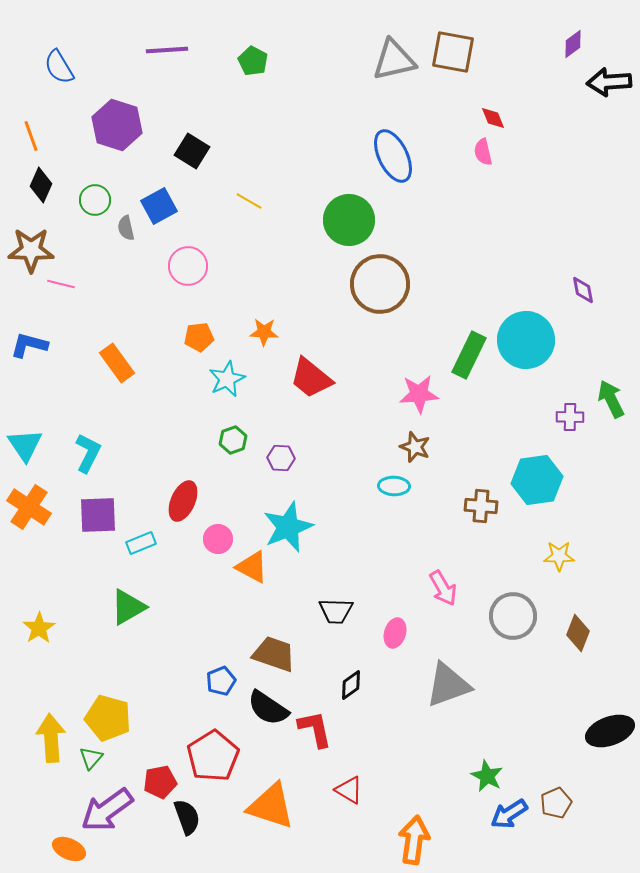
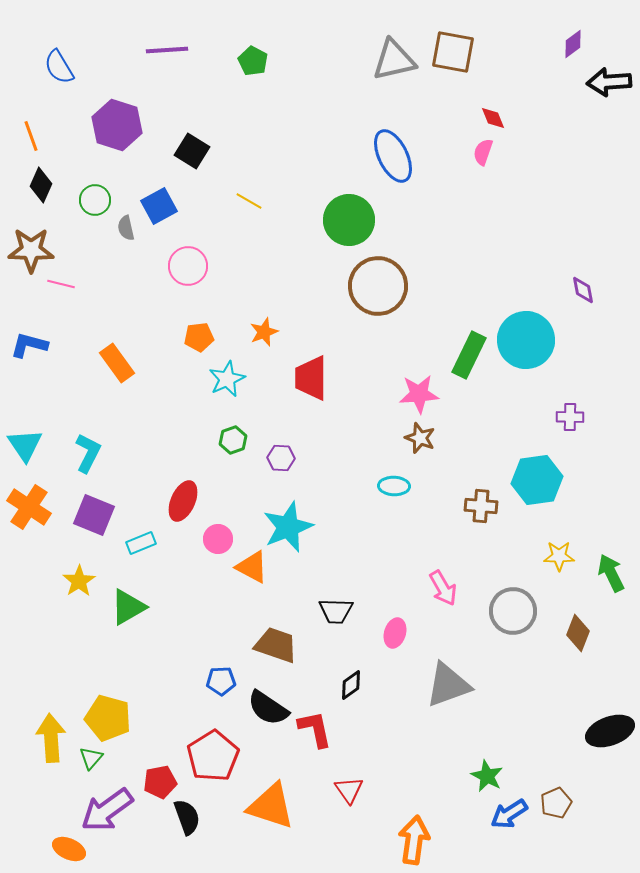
pink semicircle at (483, 152): rotated 32 degrees clockwise
brown circle at (380, 284): moved 2 px left, 2 px down
orange star at (264, 332): rotated 24 degrees counterclockwise
red trapezoid at (311, 378): rotated 51 degrees clockwise
green arrow at (611, 399): moved 174 px down
brown star at (415, 447): moved 5 px right, 9 px up
purple square at (98, 515): moved 4 px left; rotated 24 degrees clockwise
gray circle at (513, 616): moved 5 px up
yellow star at (39, 628): moved 40 px right, 47 px up
brown trapezoid at (274, 654): moved 2 px right, 9 px up
blue pentagon at (221, 681): rotated 20 degrees clockwise
red triangle at (349, 790): rotated 24 degrees clockwise
